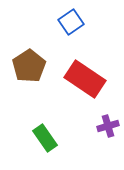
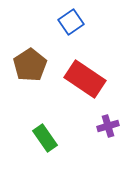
brown pentagon: moved 1 px right, 1 px up
